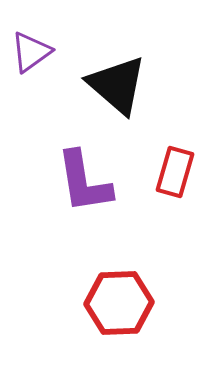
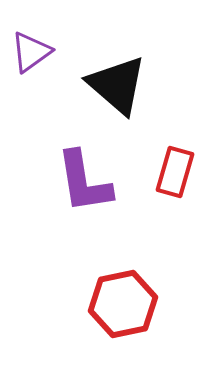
red hexagon: moved 4 px right, 1 px down; rotated 10 degrees counterclockwise
